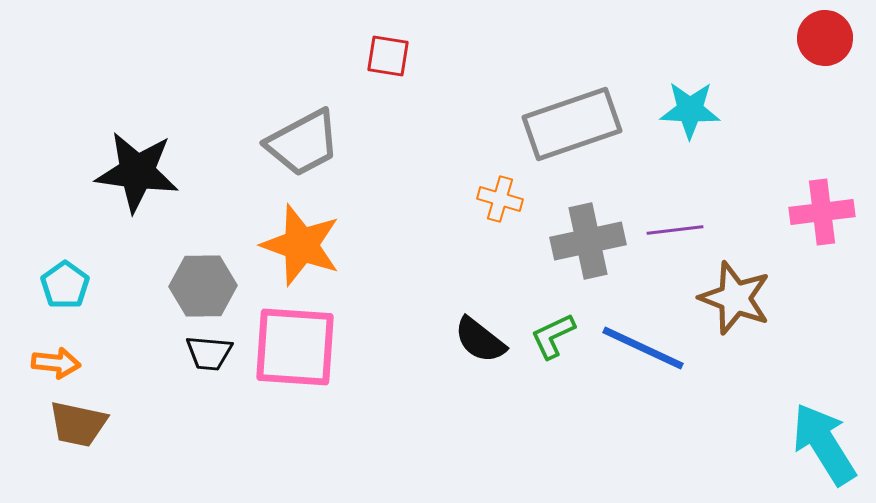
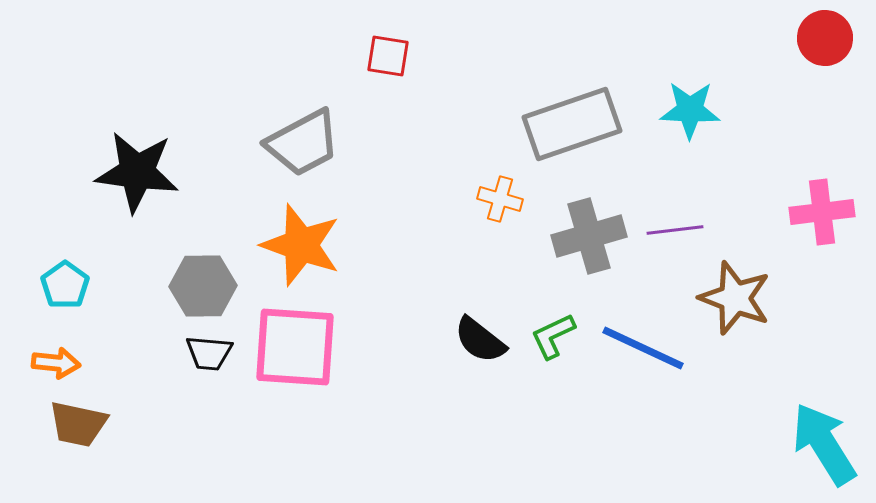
gray cross: moved 1 px right, 5 px up; rotated 4 degrees counterclockwise
